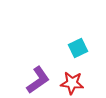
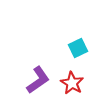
red star: rotated 25 degrees clockwise
